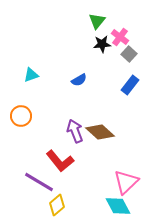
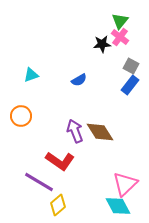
green triangle: moved 23 px right
gray square: moved 2 px right, 12 px down; rotated 14 degrees counterclockwise
brown diamond: rotated 16 degrees clockwise
red L-shape: rotated 16 degrees counterclockwise
pink triangle: moved 1 px left, 2 px down
yellow diamond: moved 1 px right
